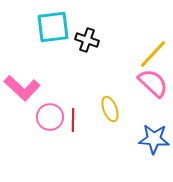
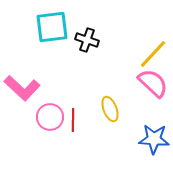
cyan square: moved 1 px left
